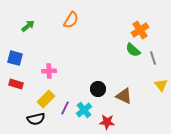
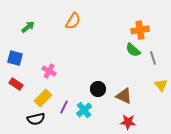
orange semicircle: moved 2 px right, 1 px down
green arrow: moved 1 px down
orange cross: rotated 24 degrees clockwise
pink cross: rotated 32 degrees clockwise
red rectangle: rotated 16 degrees clockwise
yellow rectangle: moved 3 px left, 1 px up
purple line: moved 1 px left, 1 px up
red star: moved 21 px right
